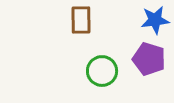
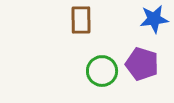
blue star: moved 1 px left, 1 px up
purple pentagon: moved 7 px left, 5 px down
